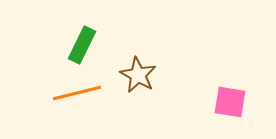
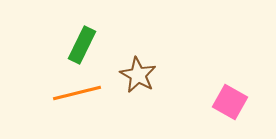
pink square: rotated 20 degrees clockwise
